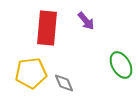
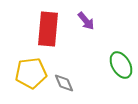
red rectangle: moved 1 px right, 1 px down
